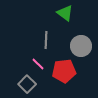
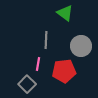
pink line: rotated 56 degrees clockwise
